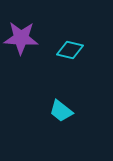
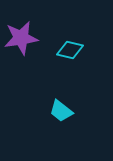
purple star: rotated 12 degrees counterclockwise
